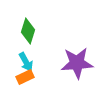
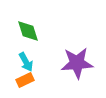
green diamond: rotated 35 degrees counterclockwise
orange rectangle: moved 3 px down
